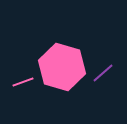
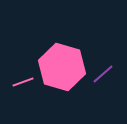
purple line: moved 1 px down
